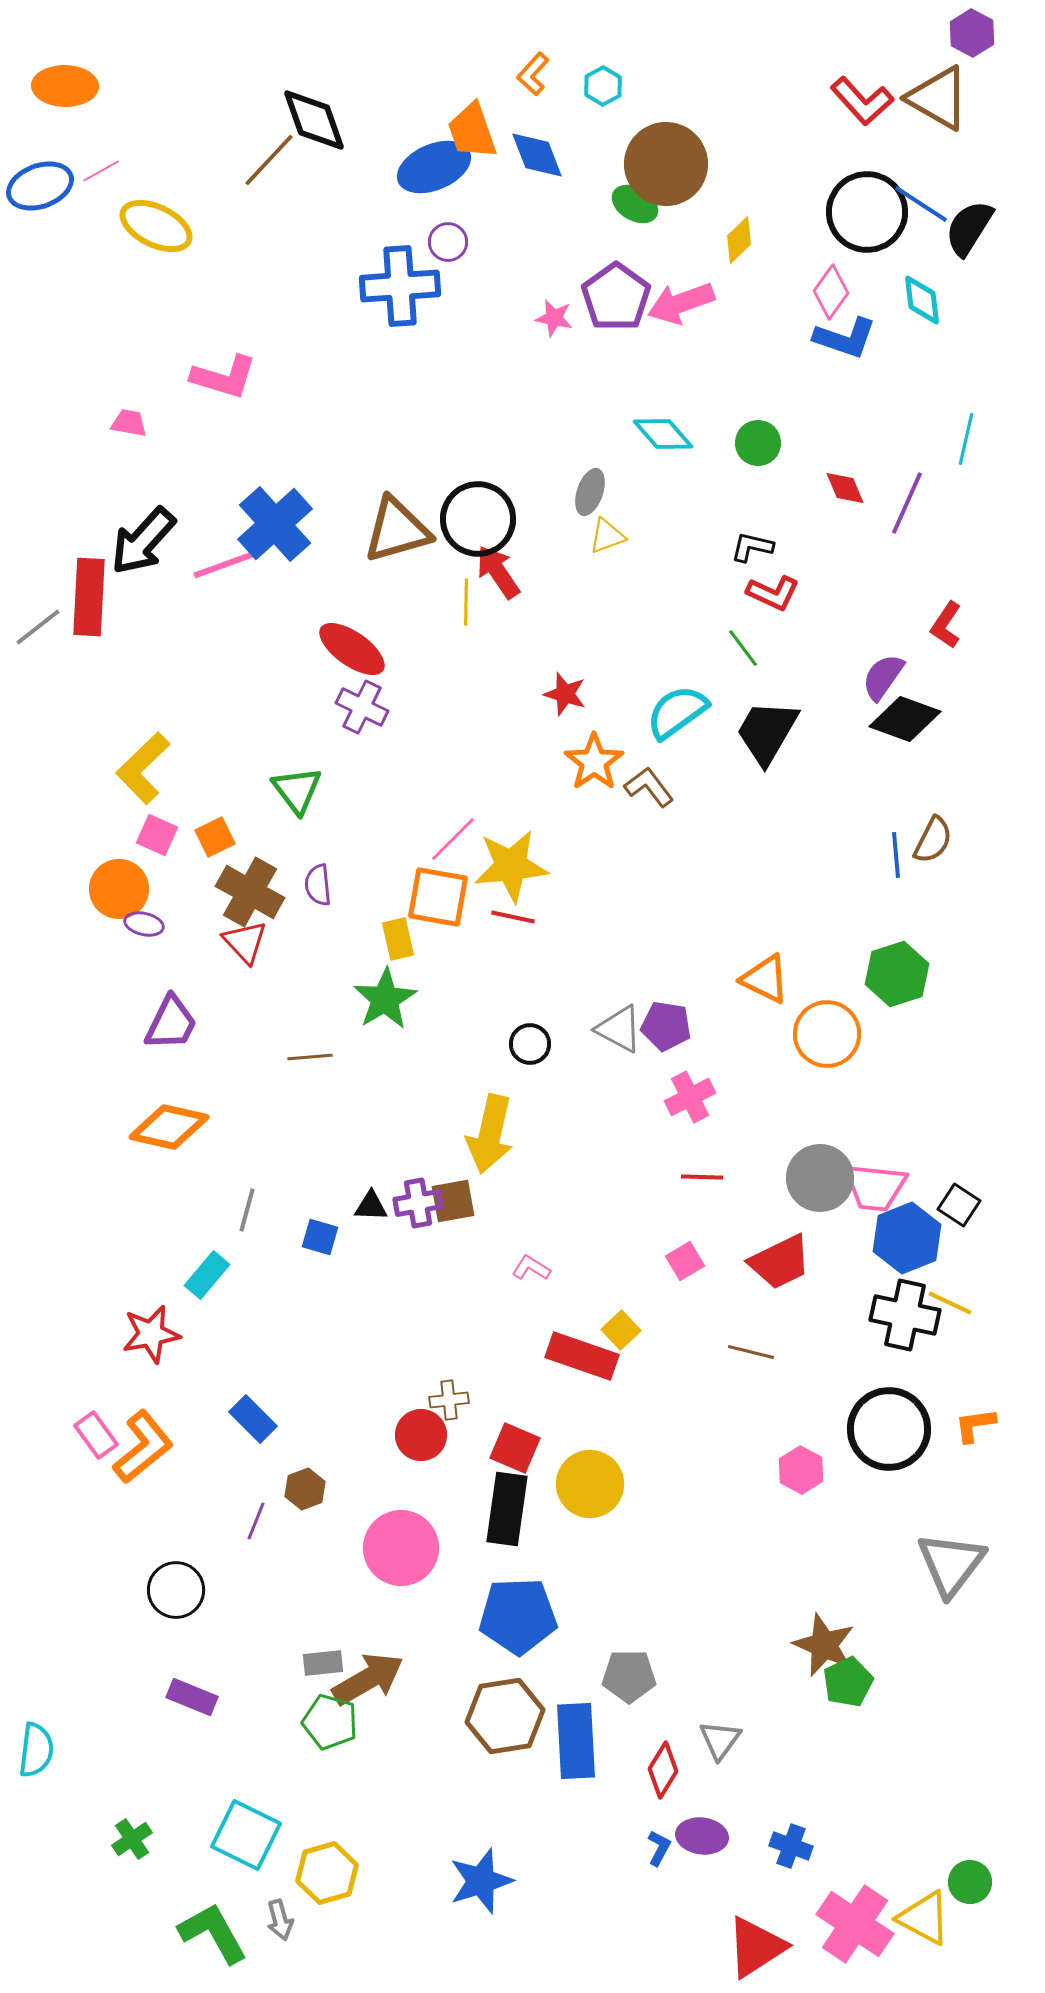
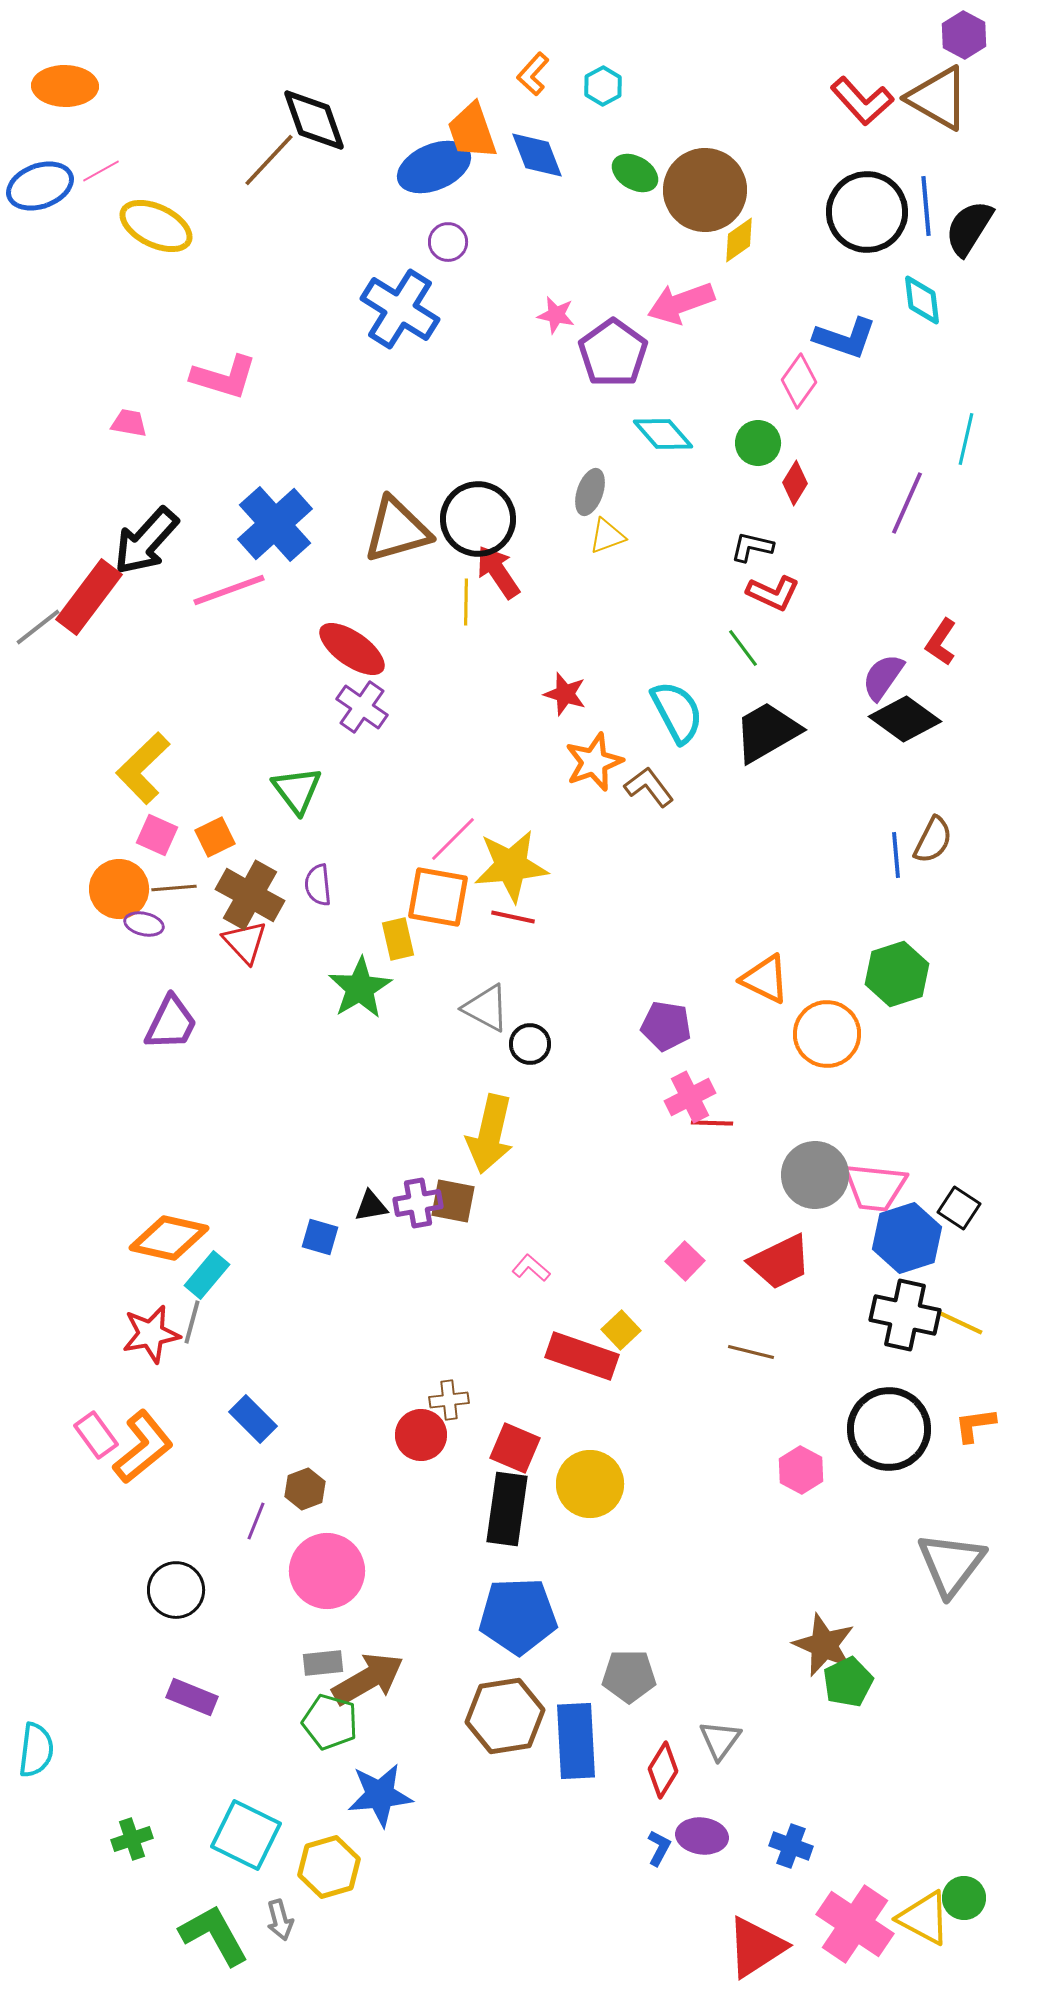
purple hexagon at (972, 33): moved 8 px left, 2 px down
brown circle at (666, 164): moved 39 px right, 26 px down
green ellipse at (635, 204): moved 31 px up
blue line at (921, 204): moved 5 px right, 2 px down; rotated 52 degrees clockwise
yellow diamond at (739, 240): rotated 9 degrees clockwise
blue cross at (400, 286): moved 23 px down; rotated 36 degrees clockwise
pink diamond at (831, 292): moved 32 px left, 89 px down
purple pentagon at (616, 297): moved 3 px left, 56 px down
pink star at (554, 318): moved 2 px right, 3 px up
red diamond at (845, 488): moved 50 px left, 5 px up; rotated 54 degrees clockwise
black arrow at (143, 541): moved 3 px right
pink line at (229, 563): moved 27 px down
red rectangle at (89, 597): rotated 34 degrees clockwise
red L-shape at (946, 625): moved 5 px left, 17 px down
purple cross at (362, 707): rotated 9 degrees clockwise
cyan semicircle at (677, 712): rotated 98 degrees clockwise
black diamond at (905, 719): rotated 16 degrees clockwise
black trapezoid at (767, 732): rotated 30 degrees clockwise
orange star at (594, 762): rotated 14 degrees clockwise
brown cross at (250, 892): moved 3 px down
green star at (385, 999): moved 25 px left, 11 px up
gray triangle at (619, 1029): moved 133 px left, 21 px up
brown line at (310, 1057): moved 136 px left, 169 px up
orange diamond at (169, 1127): moved 111 px down
red line at (702, 1177): moved 10 px right, 54 px up
gray circle at (820, 1178): moved 5 px left, 3 px up
brown square at (453, 1201): rotated 21 degrees clockwise
black square at (959, 1205): moved 3 px down
black triangle at (371, 1206): rotated 12 degrees counterclockwise
gray line at (247, 1210): moved 55 px left, 112 px down
blue hexagon at (907, 1238): rotated 4 degrees clockwise
pink square at (685, 1261): rotated 15 degrees counterclockwise
pink L-shape at (531, 1268): rotated 9 degrees clockwise
yellow line at (950, 1303): moved 11 px right, 20 px down
pink circle at (401, 1548): moved 74 px left, 23 px down
green cross at (132, 1839): rotated 15 degrees clockwise
yellow hexagon at (327, 1873): moved 2 px right, 6 px up
blue star at (481, 1881): moved 101 px left, 86 px up; rotated 12 degrees clockwise
green circle at (970, 1882): moved 6 px left, 16 px down
green L-shape at (213, 1933): moved 1 px right, 2 px down
